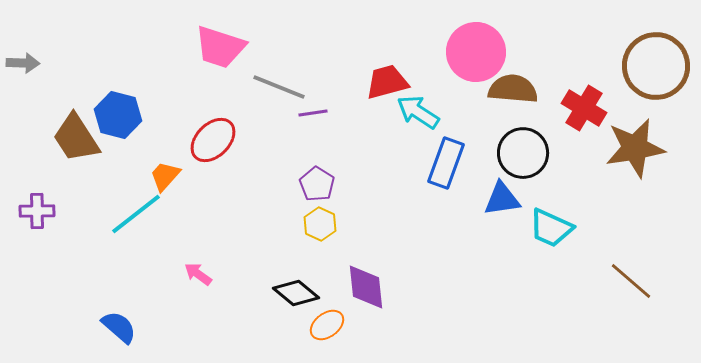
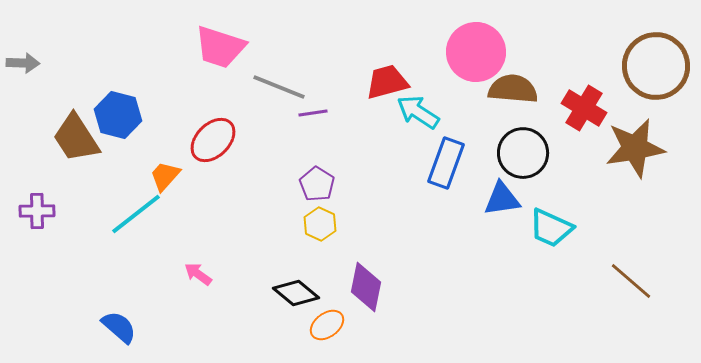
purple diamond: rotated 18 degrees clockwise
